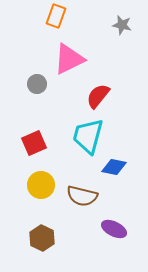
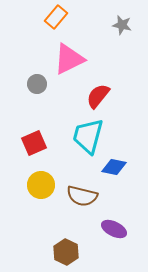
orange rectangle: moved 1 px down; rotated 20 degrees clockwise
brown hexagon: moved 24 px right, 14 px down
